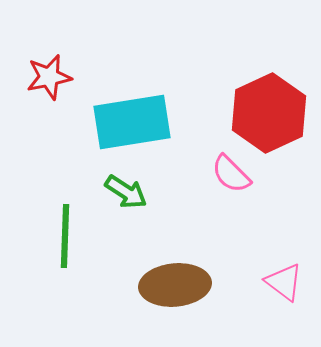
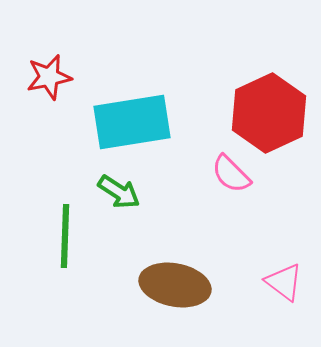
green arrow: moved 7 px left
brown ellipse: rotated 16 degrees clockwise
